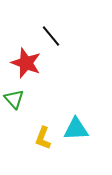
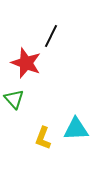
black line: rotated 65 degrees clockwise
